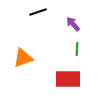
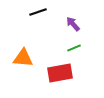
green line: moved 3 px left, 1 px up; rotated 64 degrees clockwise
orange triangle: rotated 25 degrees clockwise
red rectangle: moved 8 px left, 6 px up; rotated 10 degrees counterclockwise
